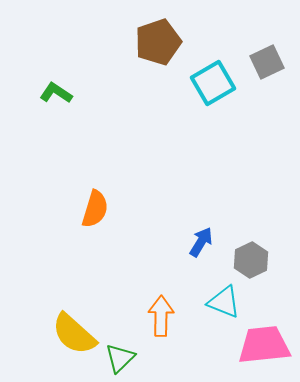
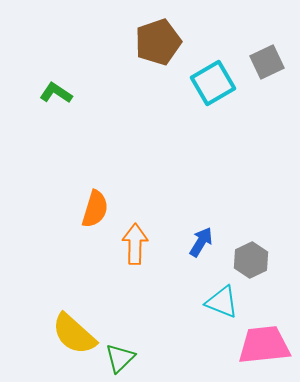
cyan triangle: moved 2 px left
orange arrow: moved 26 px left, 72 px up
